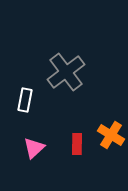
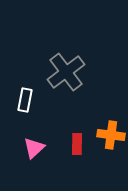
orange cross: rotated 24 degrees counterclockwise
